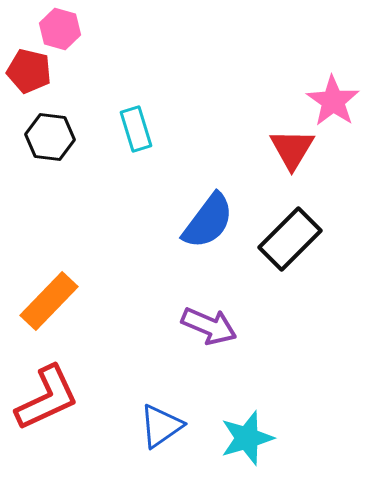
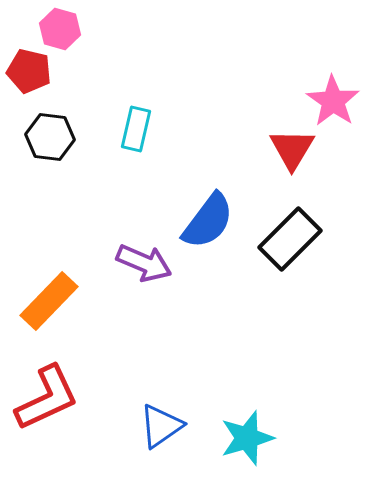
cyan rectangle: rotated 30 degrees clockwise
purple arrow: moved 65 px left, 63 px up
